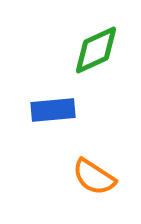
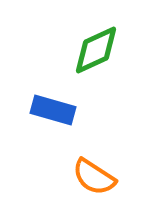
blue rectangle: rotated 21 degrees clockwise
